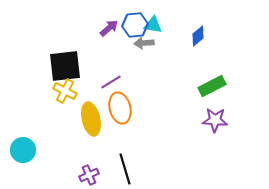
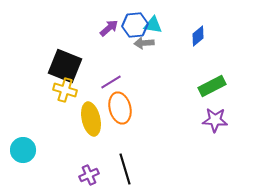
black square: rotated 28 degrees clockwise
yellow cross: moved 1 px up; rotated 10 degrees counterclockwise
